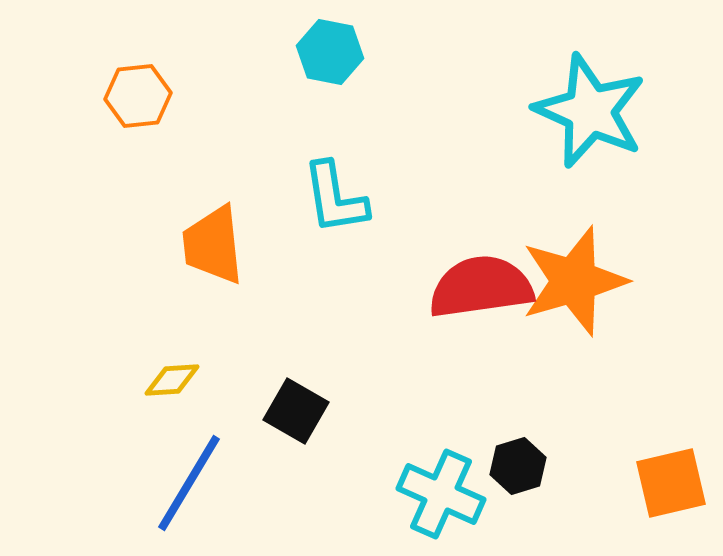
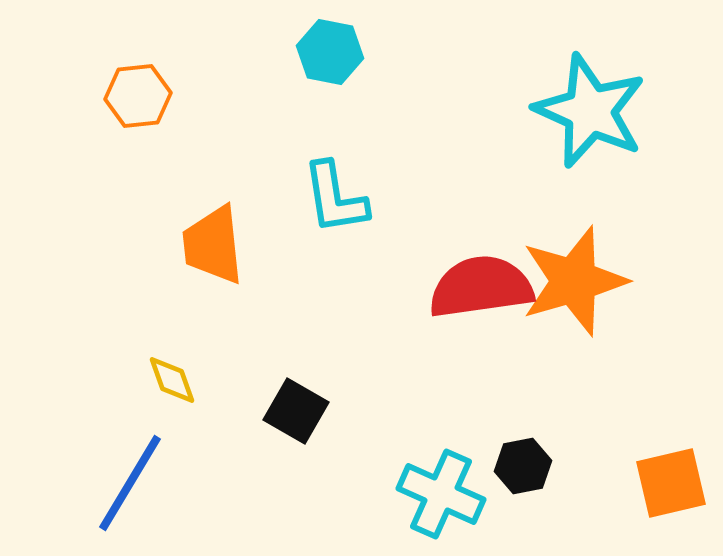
yellow diamond: rotated 74 degrees clockwise
black hexagon: moved 5 px right; rotated 6 degrees clockwise
blue line: moved 59 px left
